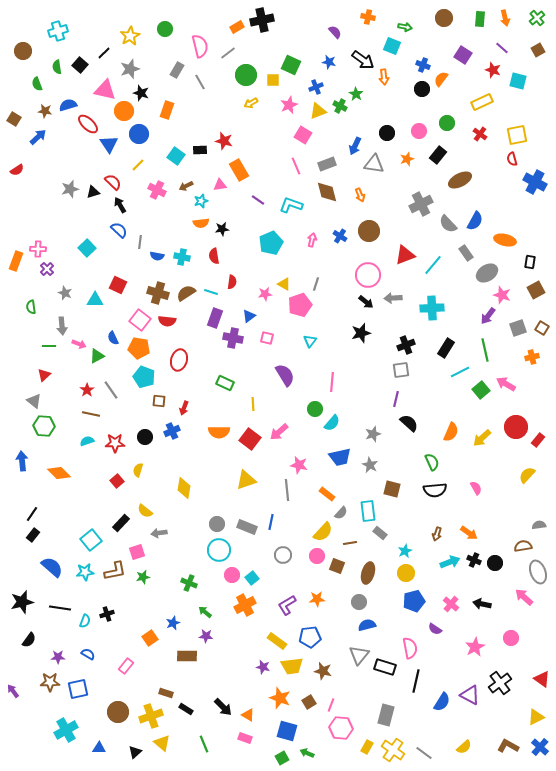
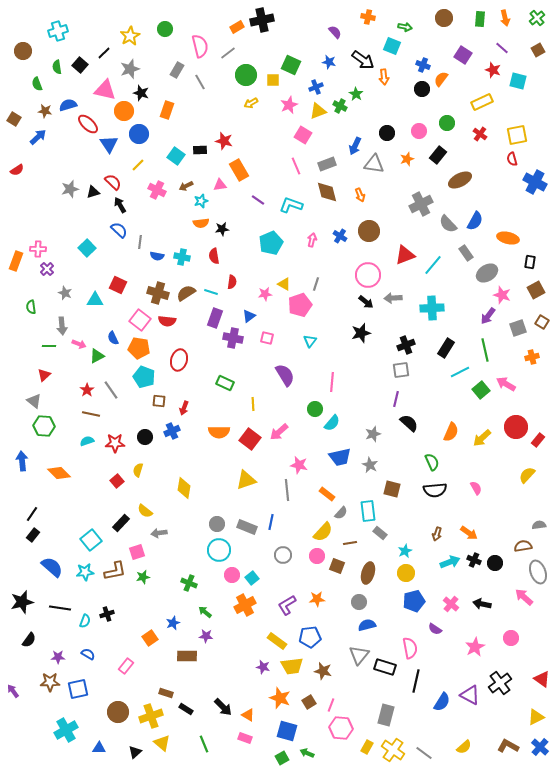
orange ellipse at (505, 240): moved 3 px right, 2 px up
brown square at (542, 328): moved 6 px up
